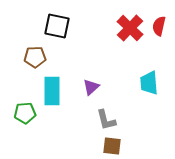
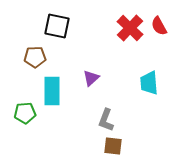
red semicircle: rotated 42 degrees counterclockwise
purple triangle: moved 9 px up
gray L-shape: rotated 35 degrees clockwise
brown square: moved 1 px right
